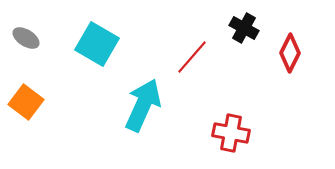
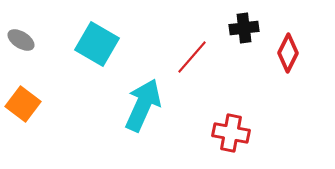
black cross: rotated 36 degrees counterclockwise
gray ellipse: moved 5 px left, 2 px down
red diamond: moved 2 px left
orange square: moved 3 px left, 2 px down
